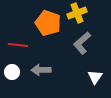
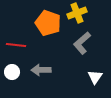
red line: moved 2 px left
